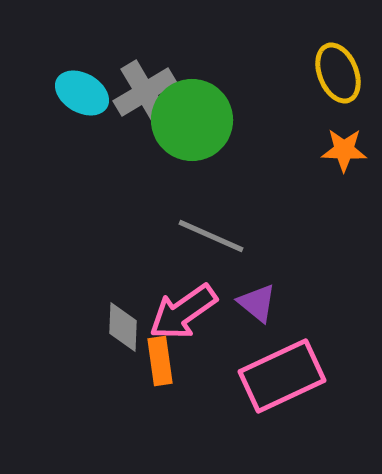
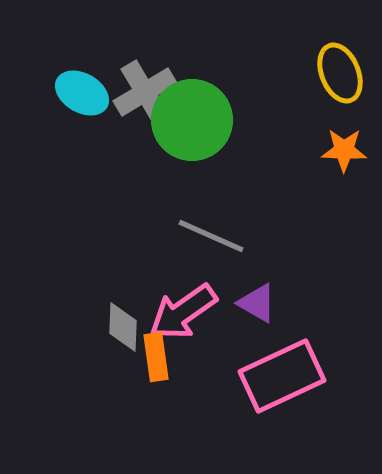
yellow ellipse: moved 2 px right
purple triangle: rotated 9 degrees counterclockwise
orange rectangle: moved 4 px left, 4 px up
